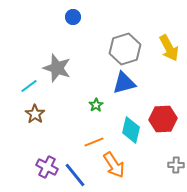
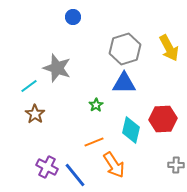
blue triangle: rotated 15 degrees clockwise
